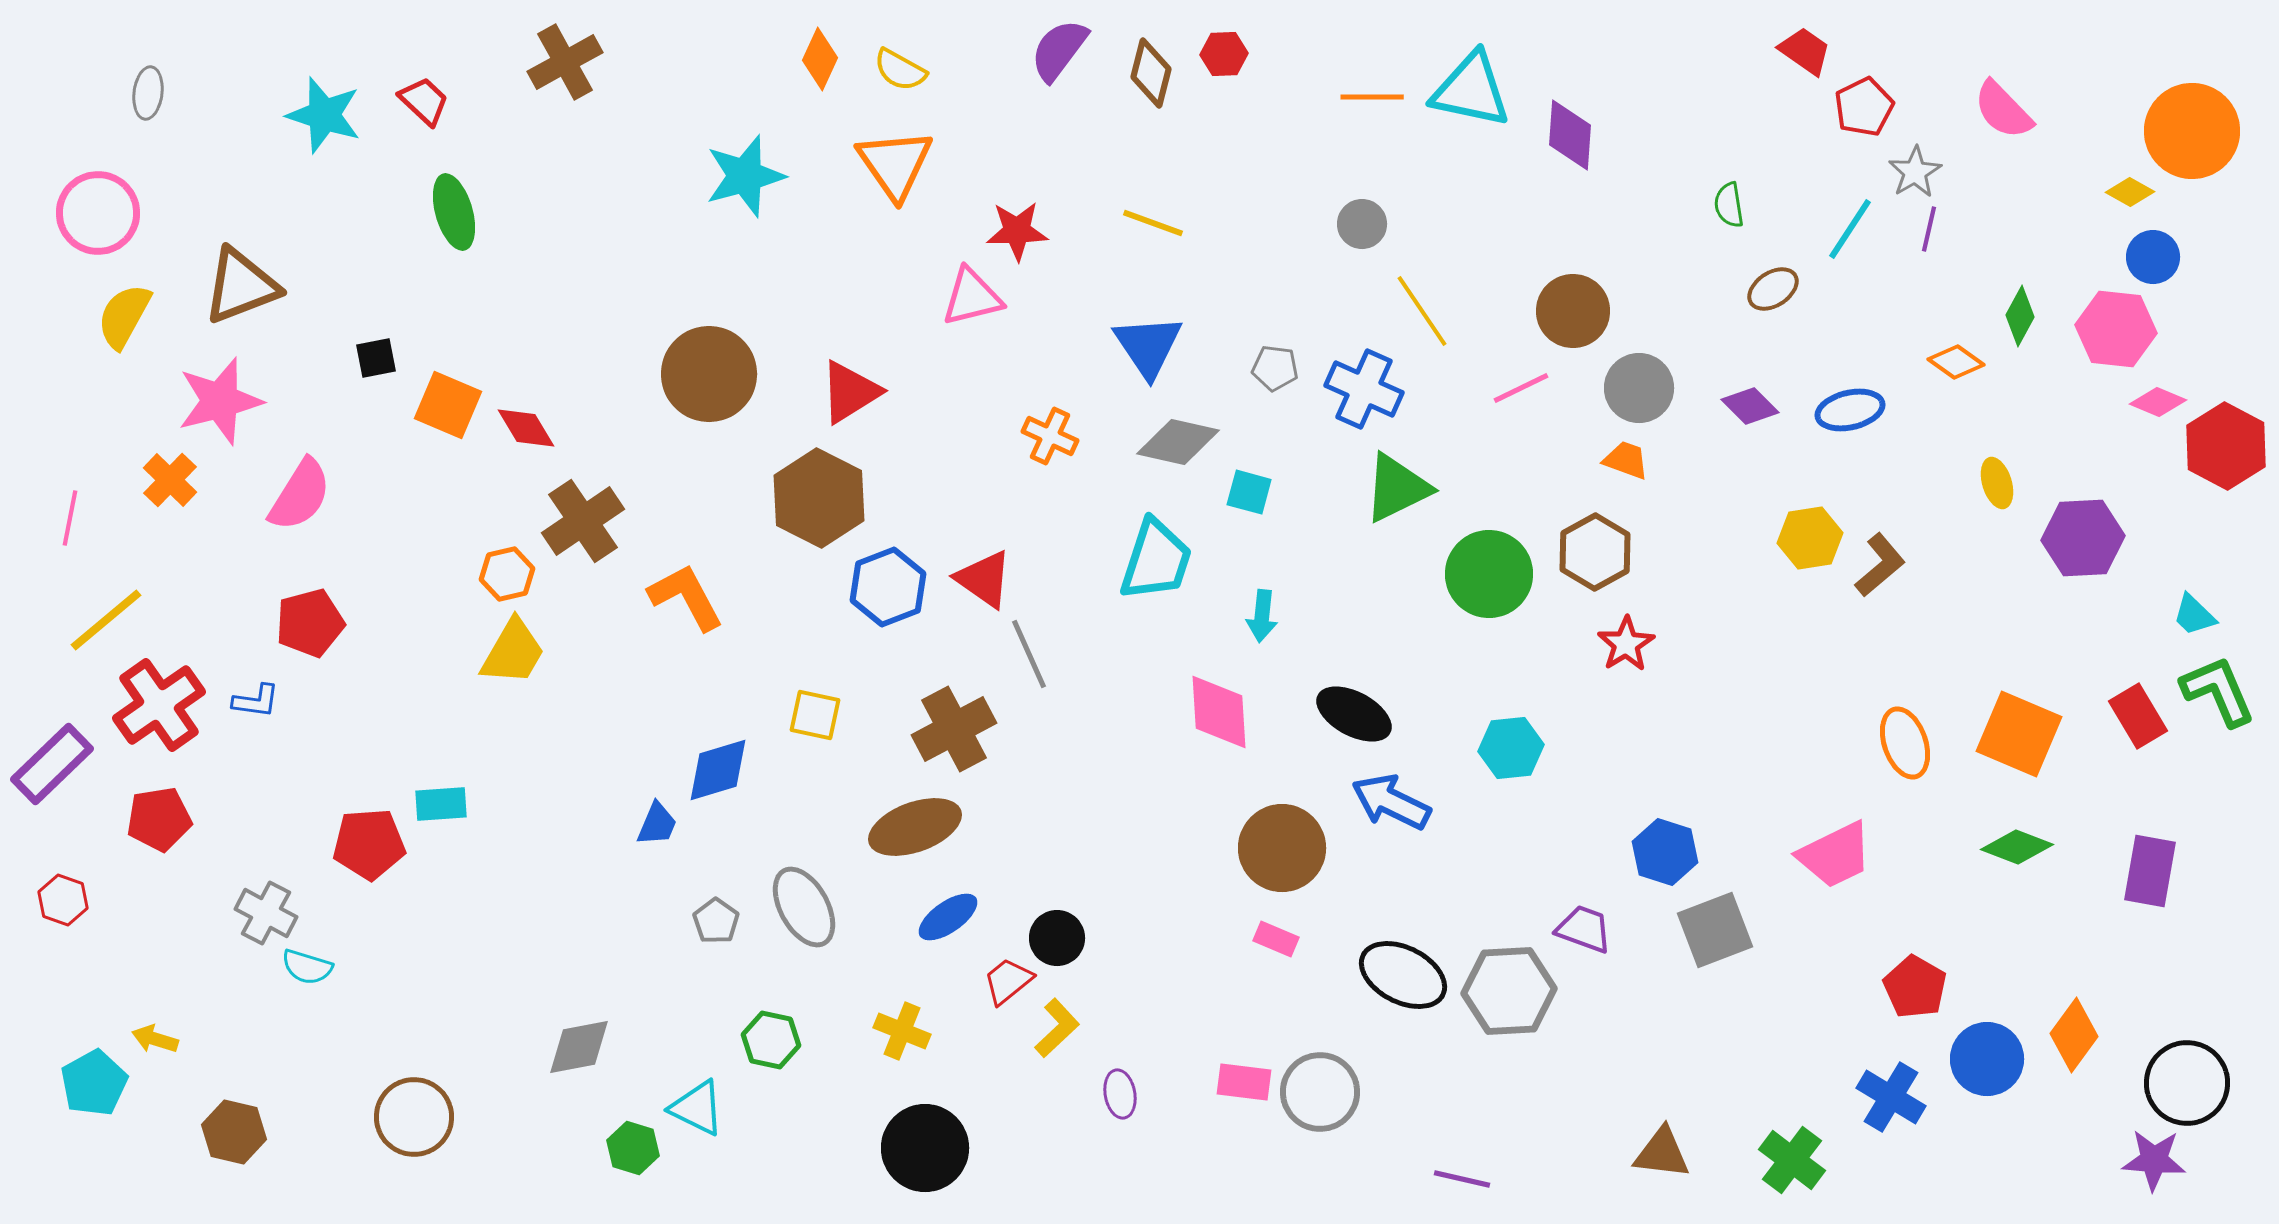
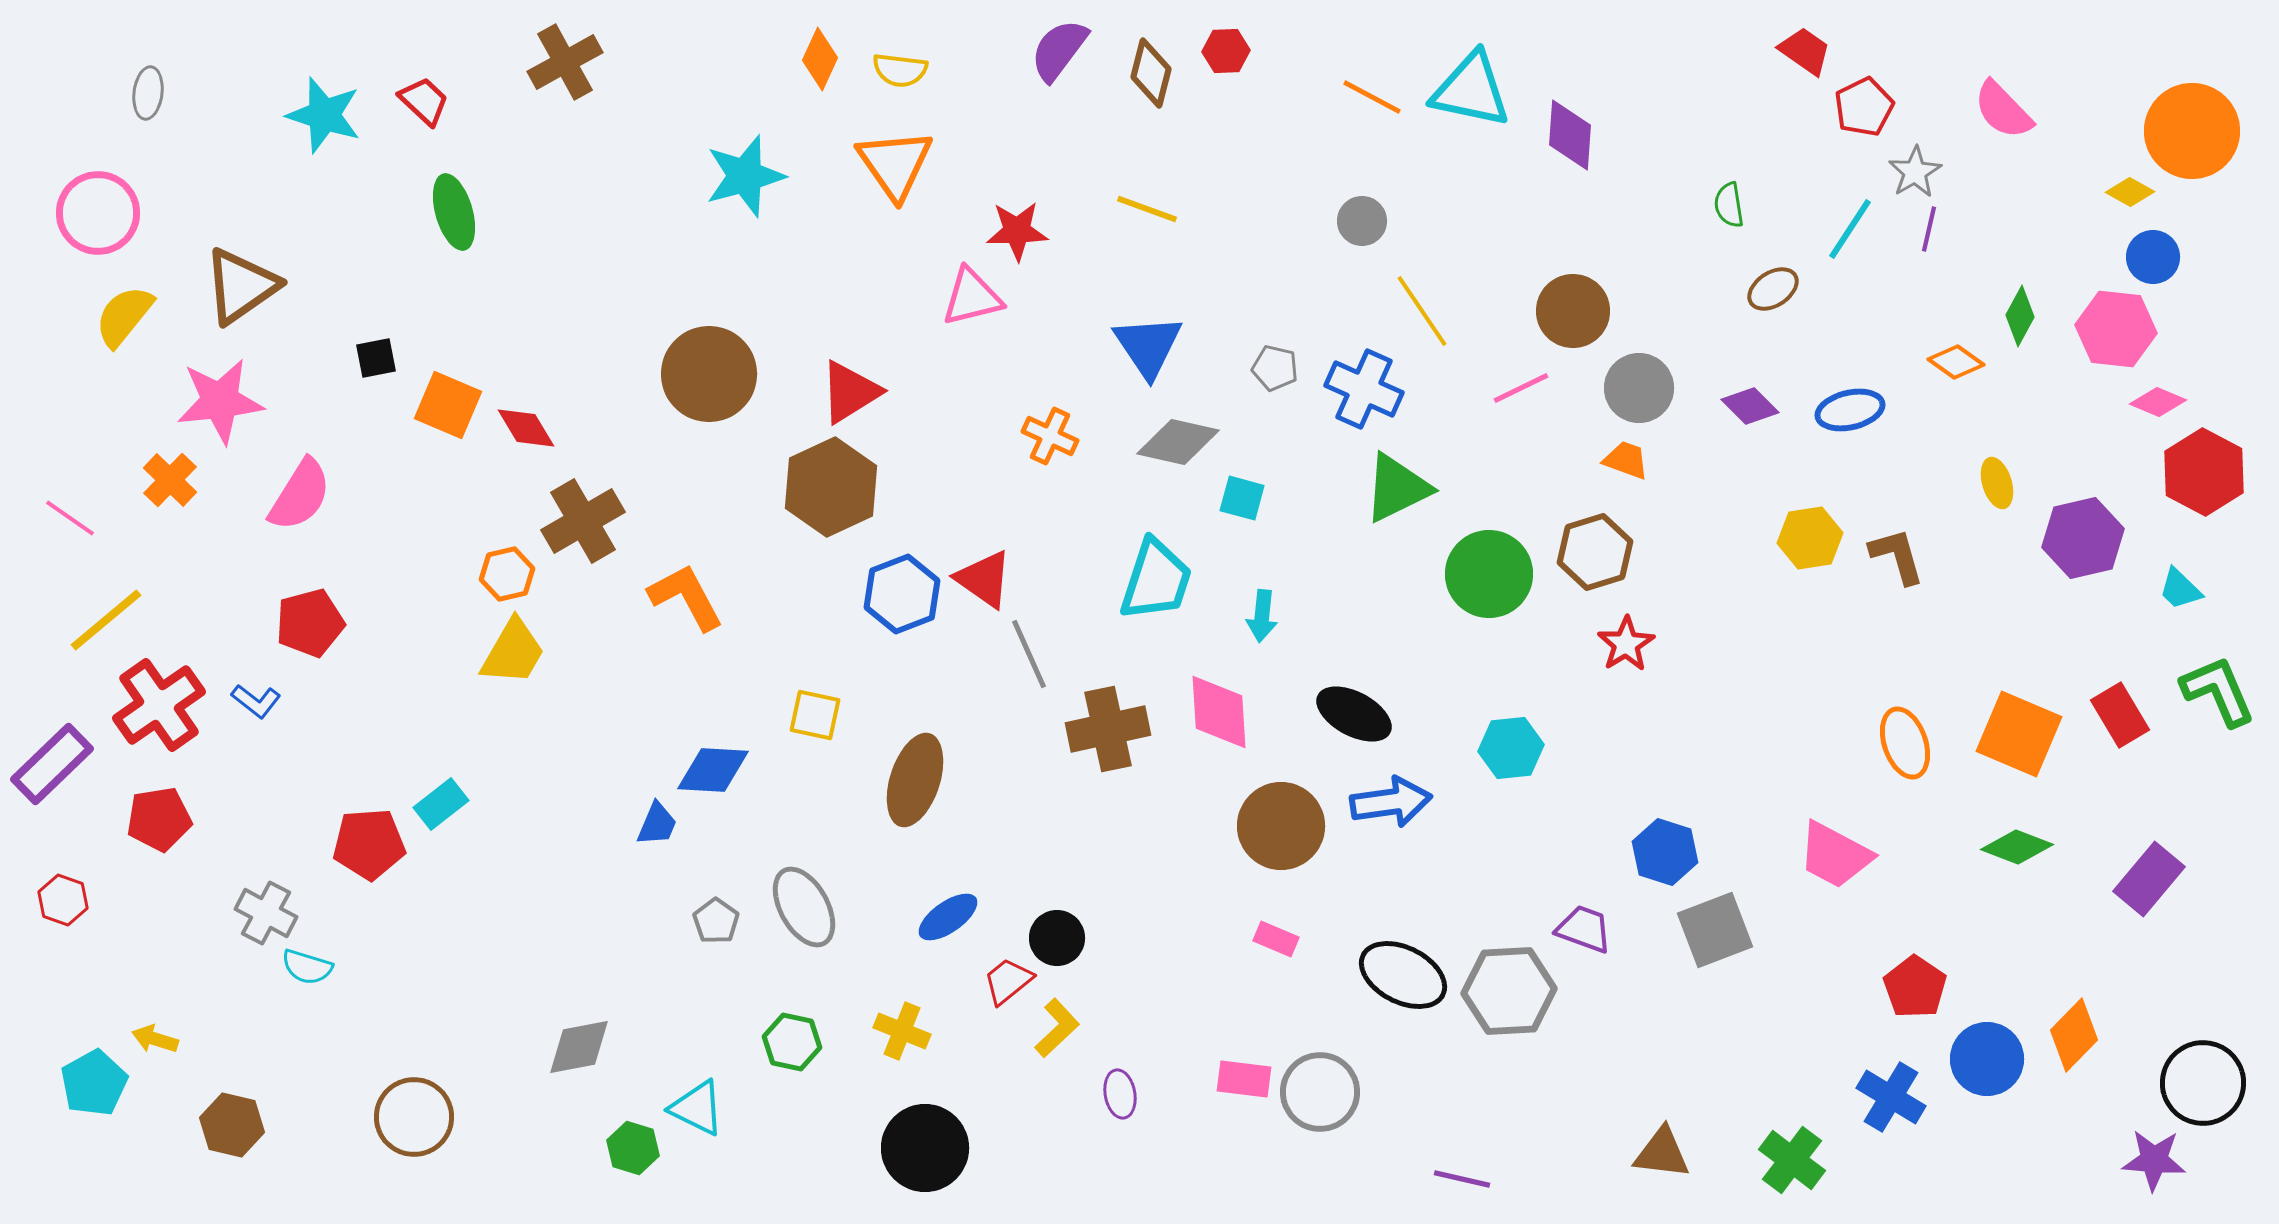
red hexagon at (1224, 54): moved 2 px right, 3 px up
yellow semicircle at (900, 70): rotated 22 degrees counterclockwise
orange line at (1372, 97): rotated 28 degrees clockwise
yellow line at (1153, 223): moved 6 px left, 14 px up
gray circle at (1362, 224): moved 3 px up
brown triangle at (241, 286): rotated 14 degrees counterclockwise
yellow semicircle at (124, 316): rotated 10 degrees clockwise
gray pentagon at (1275, 368): rotated 6 degrees clockwise
pink star at (220, 401): rotated 8 degrees clockwise
red hexagon at (2226, 446): moved 22 px left, 26 px down
cyan square at (1249, 492): moved 7 px left, 6 px down
brown hexagon at (819, 498): moved 12 px right, 11 px up; rotated 8 degrees clockwise
pink line at (70, 518): rotated 66 degrees counterclockwise
brown cross at (583, 521): rotated 4 degrees clockwise
purple hexagon at (2083, 538): rotated 10 degrees counterclockwise
brown hexagon at (1595, 552): rotated 12 degrees clockwise
cyan trapezoid at (1156, 560): moved 20 px down
brown L-shape at (1880, 565): moved 17 px right, 9 px up; rotated 66 degrees counterclockwise
blue hexagon at (888, 587): moved 14 px right, 7 px down
cyan trapezoid at (2194, 615): moved 14 px left, 26 px up
blue L-shape at (256, 701): rotated 30 degrees clockwise
red rectangle at (2138, 716): moved 18 px left, 1 px up
brown cross at (954, 729): moved 154 px right; rotated 16 degrees clockwise
blue diamond at (718, 770): moved 5 px left; rotated 20 degrees clockwise
blue arrow at (1391, 802): rotated 146 degrees clockwise
cyan rectangle at (441, 804): rotated 34 degrees counterclockwise
brown ellipse at (915, 827): moved 47 px up; rotated 52 degrees counterclockwise
brown circle at (1282, 848): moved 1 px left, 22 px up
pink trapezoid at (1835, 855): rotated 54 degrees clockwise
purple rectangle at (2150, 871): moved 1 px left, 8 px down; rotated 30 degrees clockwise
red pentagon at (1915, 987): rotated 4 degrees clockwise
orange diamond at (2074, 1035): rotated 8 degrees clockwise
green hexagon at (771, 1040): moved 21 px right, 2 px down
pink rectangle at (1244, 1082): moved 3 px up
black circle at (2187, 1083): moved 16 px right
brown hexagon at (234, 1132): moved 2 px left, 7 px up
